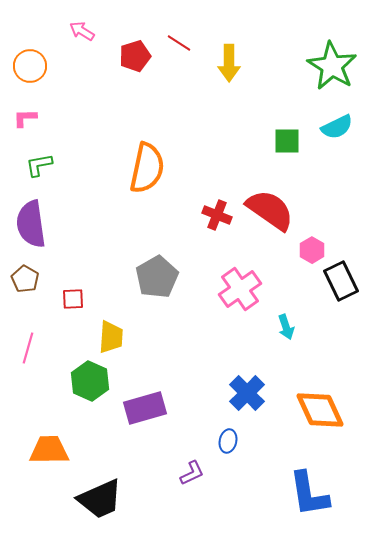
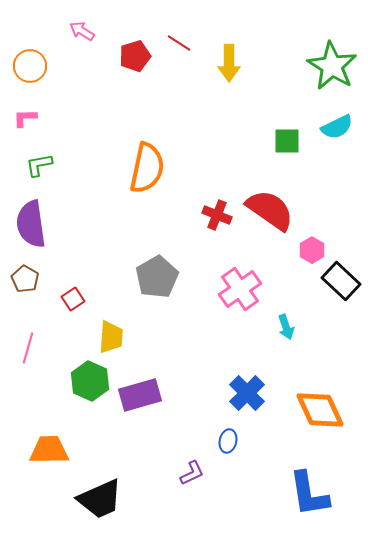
black rectangle: rotated 21 degrees counterclockwise
red square: rotated 30 degrees counterclockwise
purple rectangle: moved 5 px left, 13 px up
